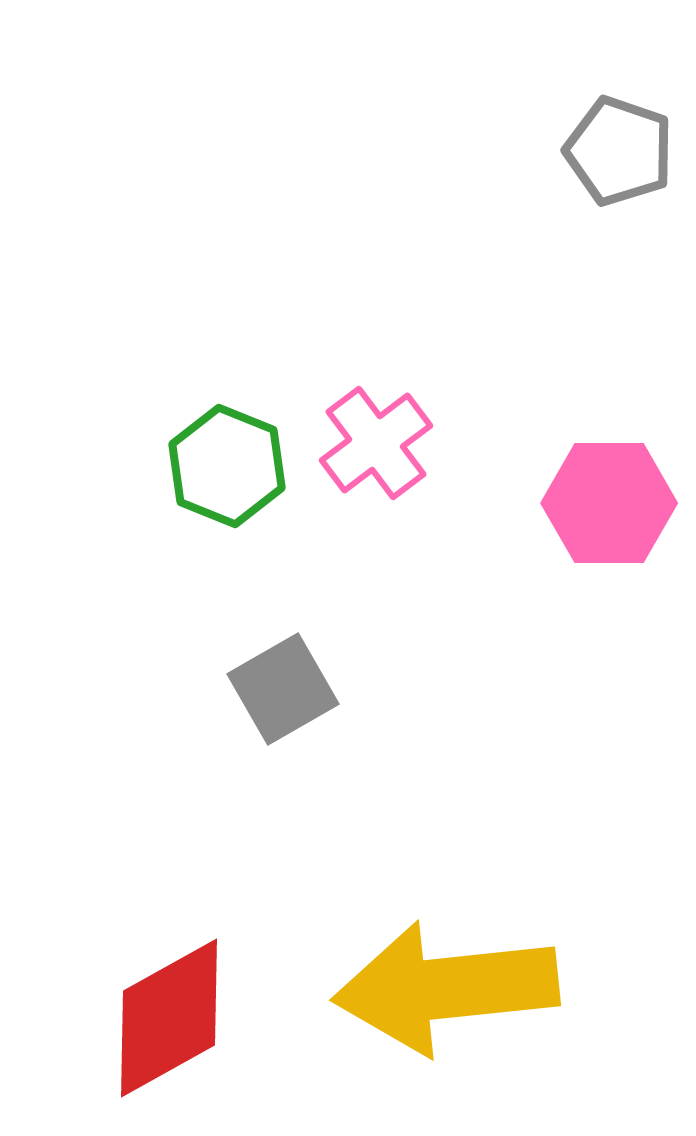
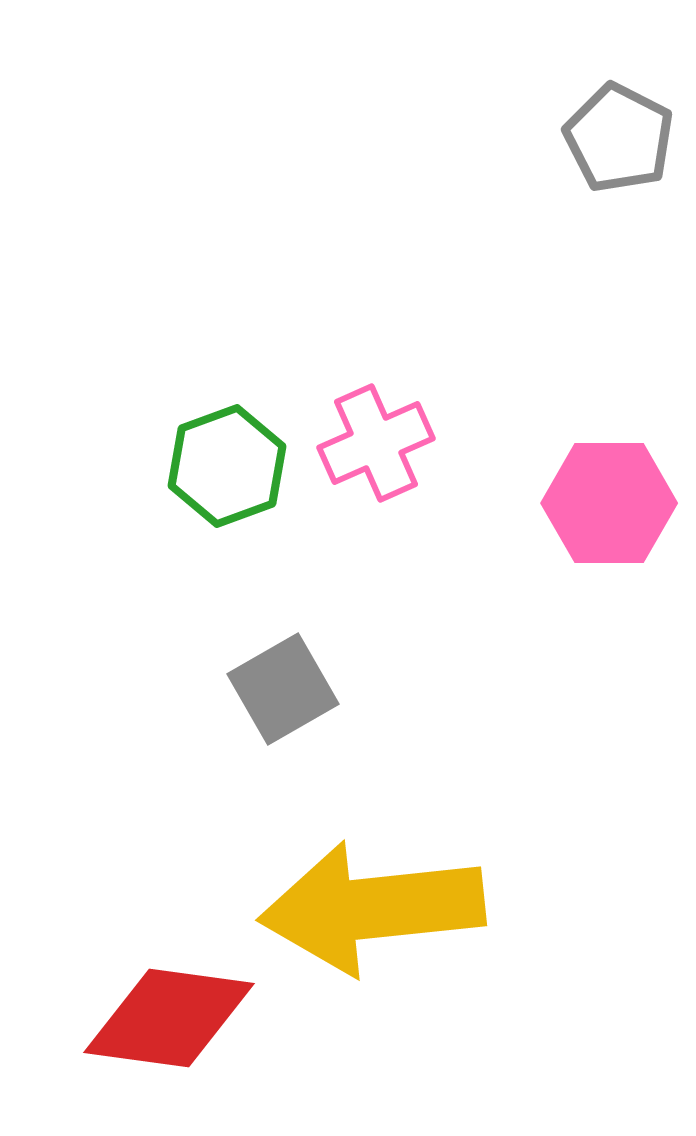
gray pentagon: moved 13 px up; rotated 8 degrees clockwise
pink cross: rotated 13 degrees clockwise
green hexagon: rotated 18 degrees clockwise
yellow arrow: moved 74 px left, 80 px up
red diamond: rotated 37 degrees clockwise
